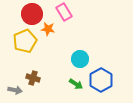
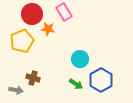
yellow pentagon: moved 3 px left
gray arrow: moved 1 px right
